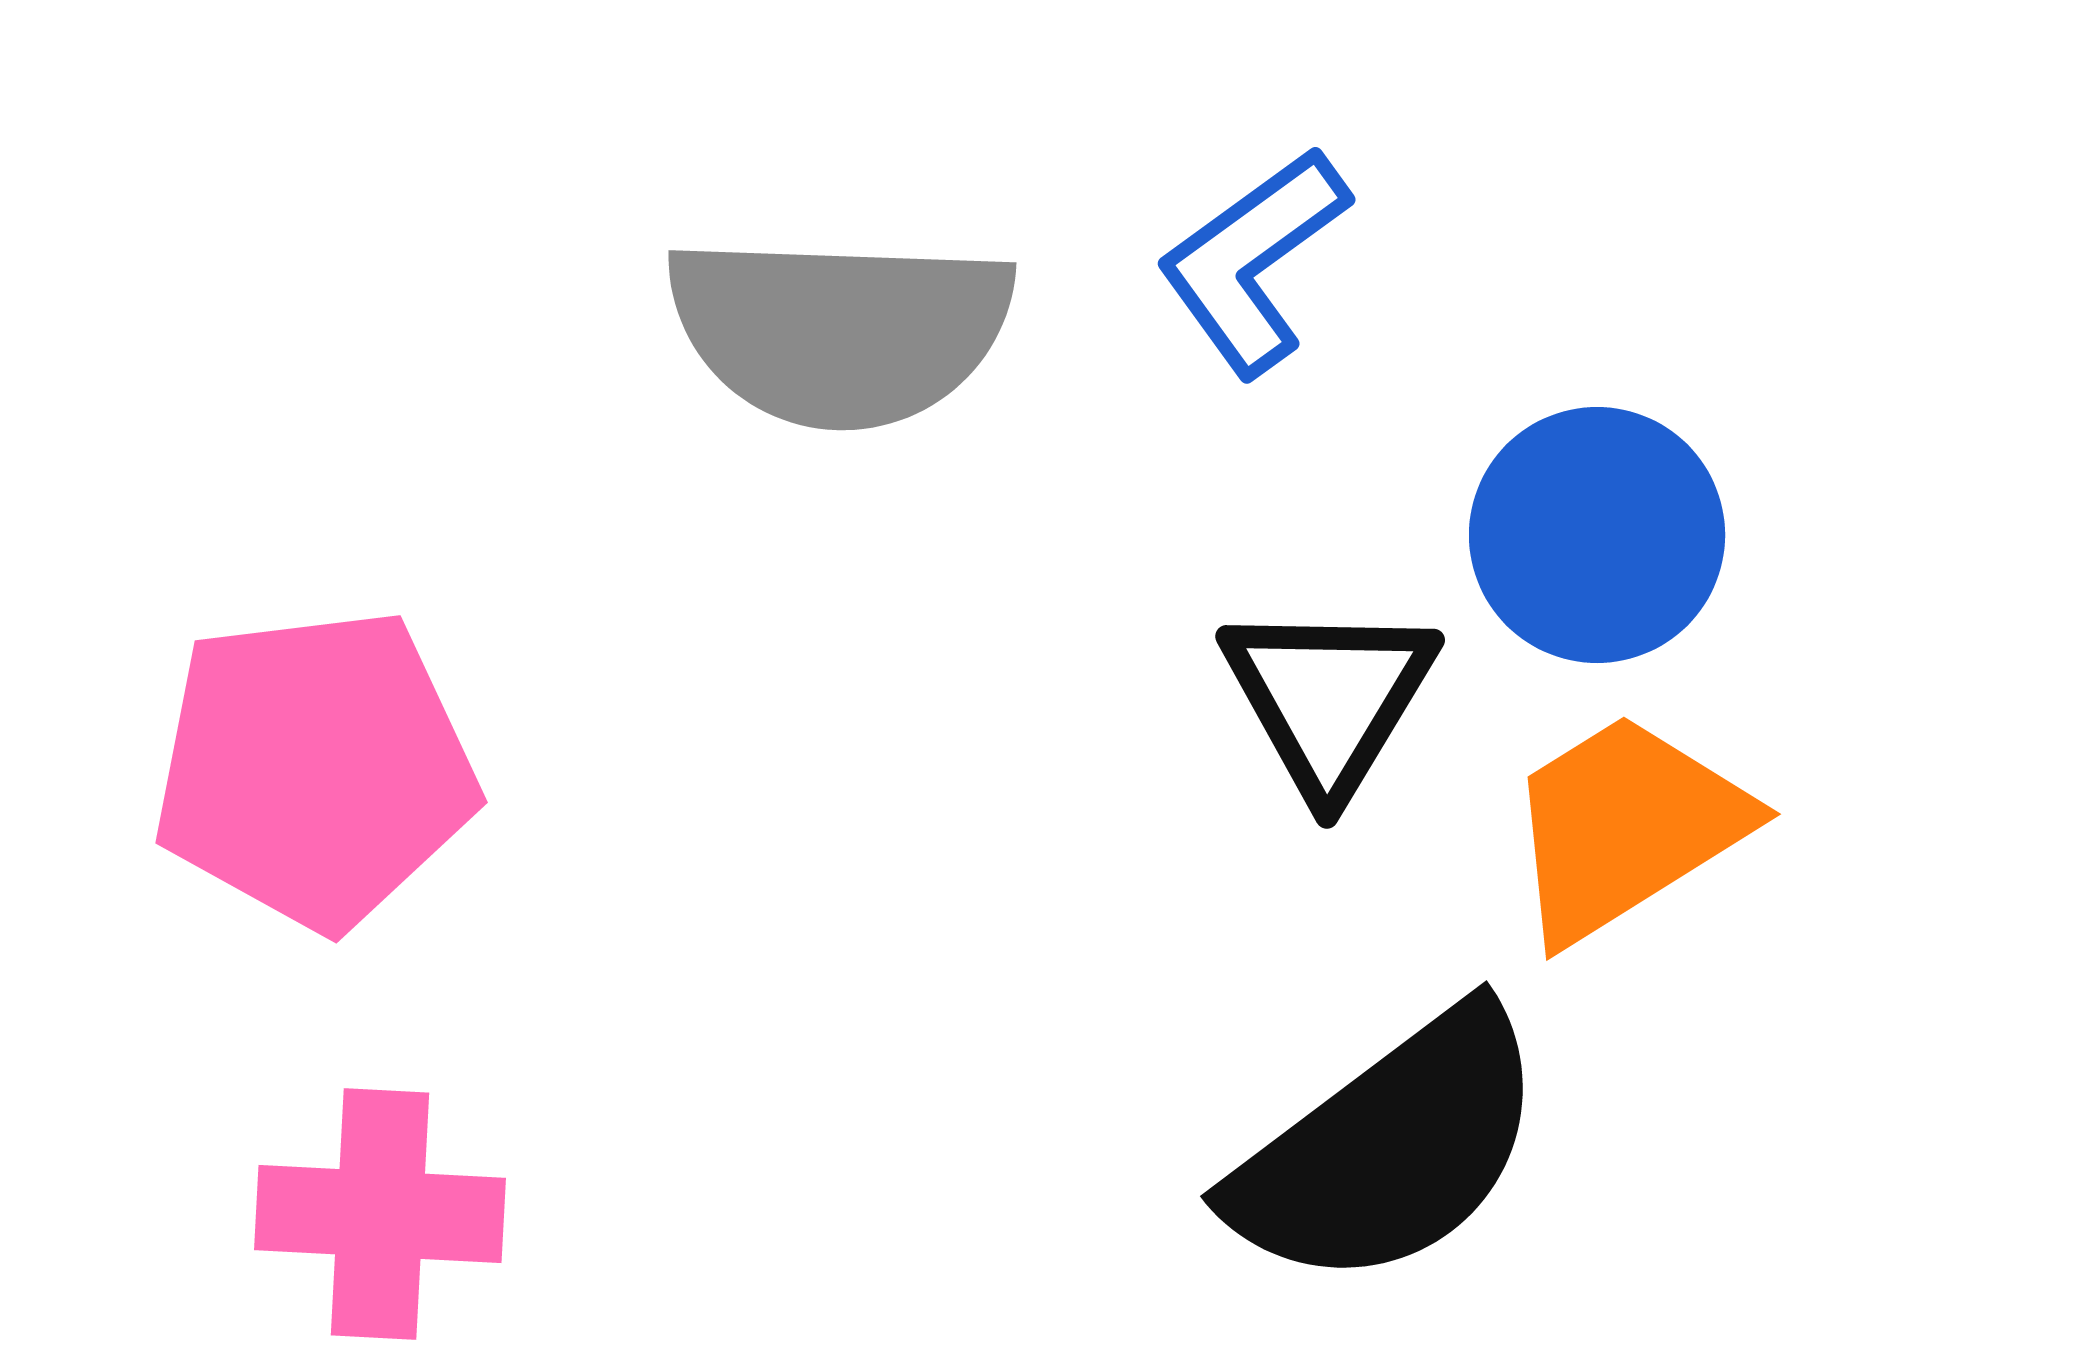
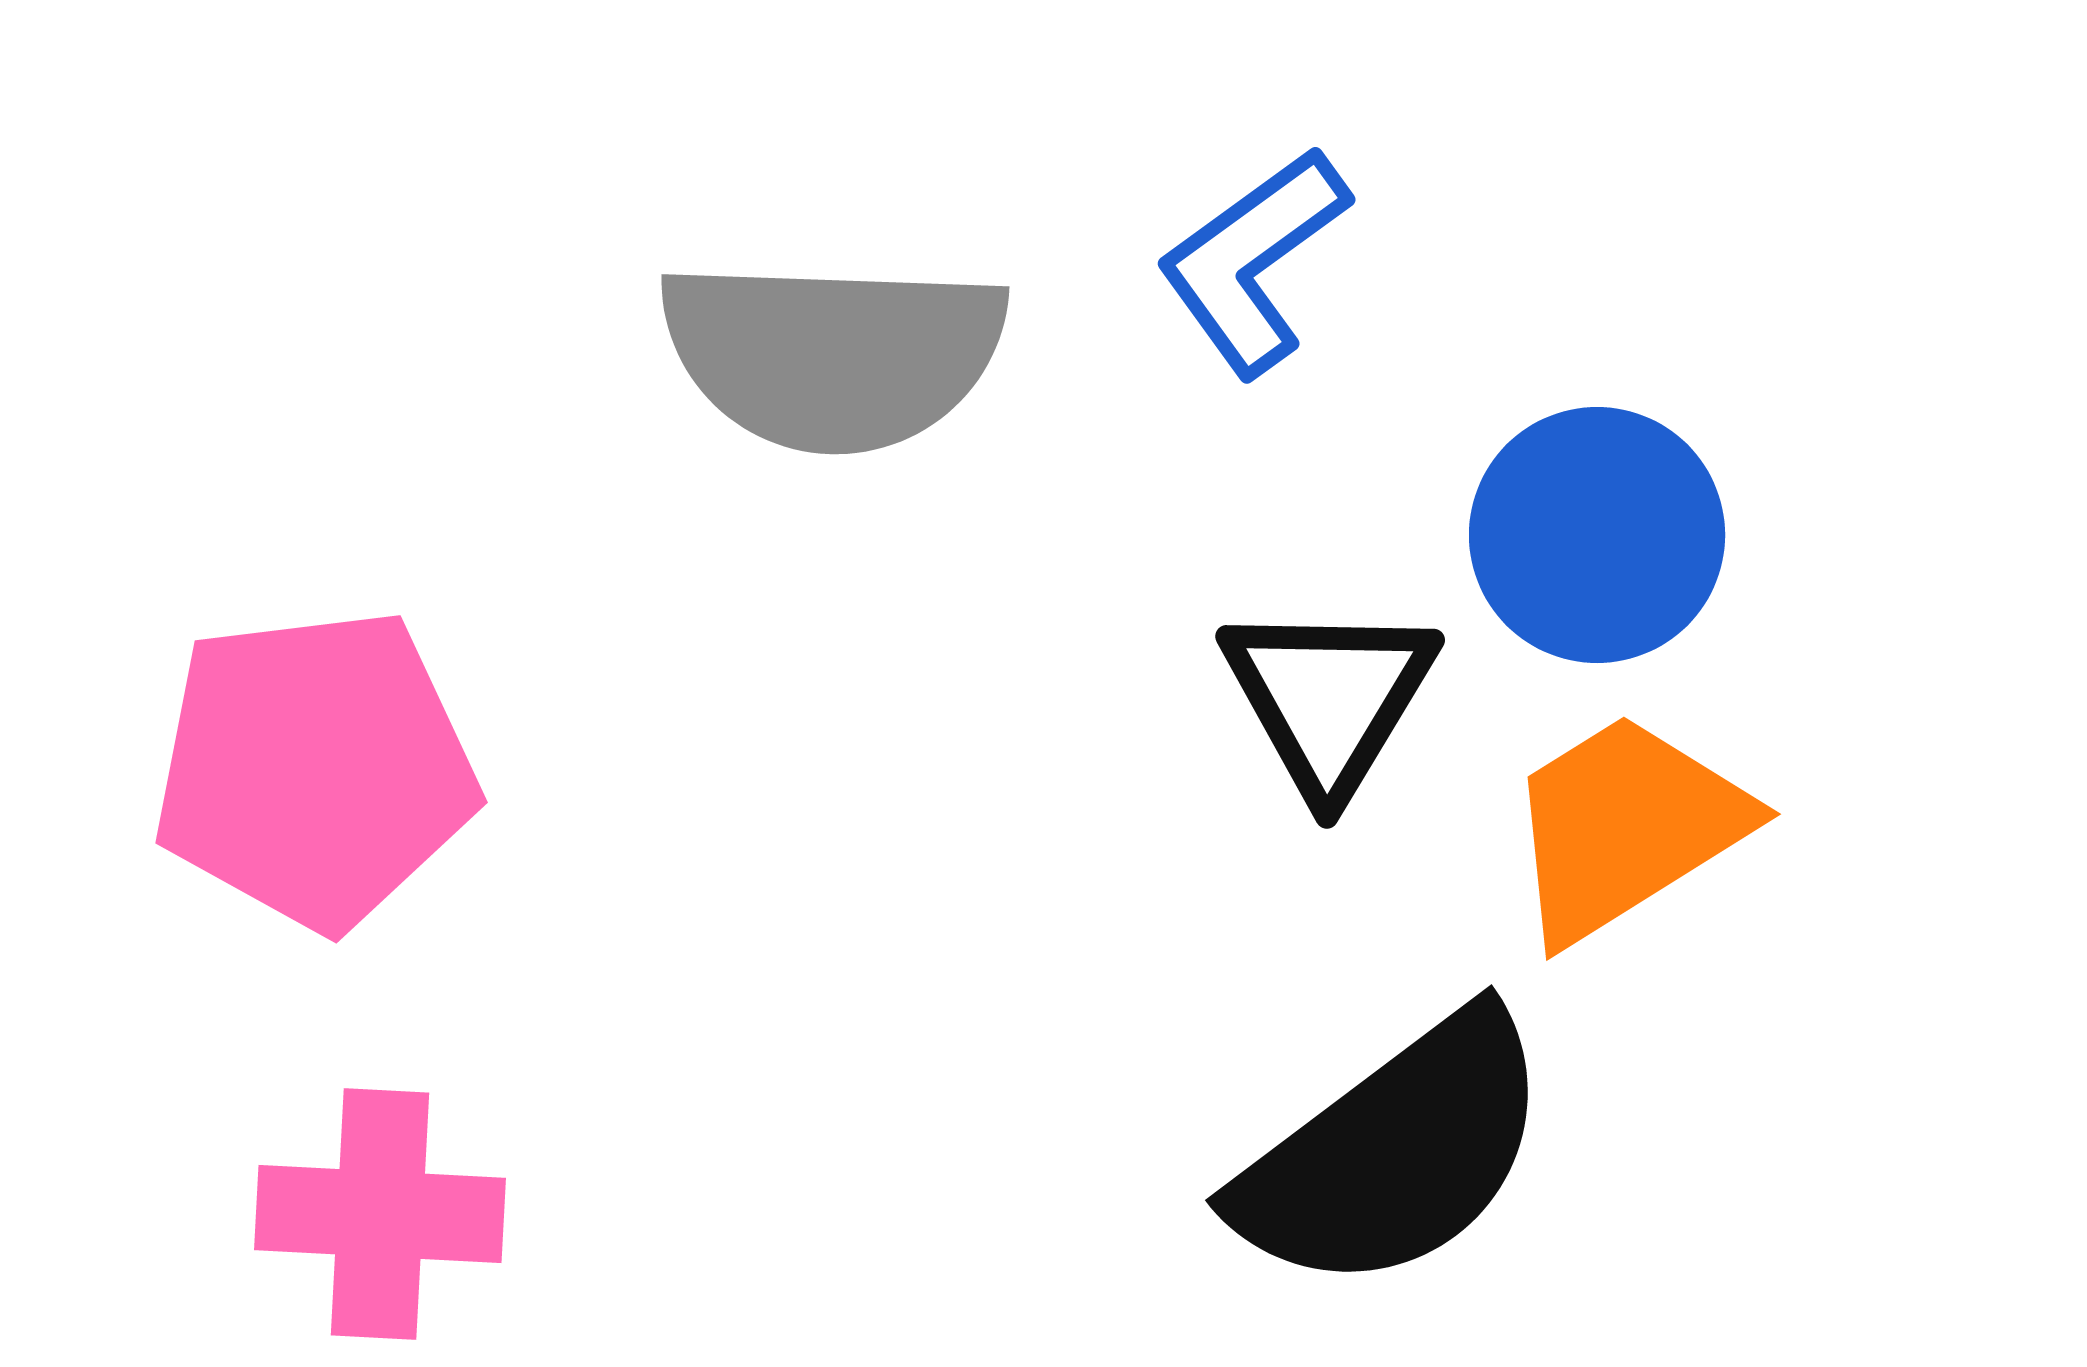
gray semicircle: moved 7 px left, 24 px down
black semicircle: moved 5 px right, 4 px down
